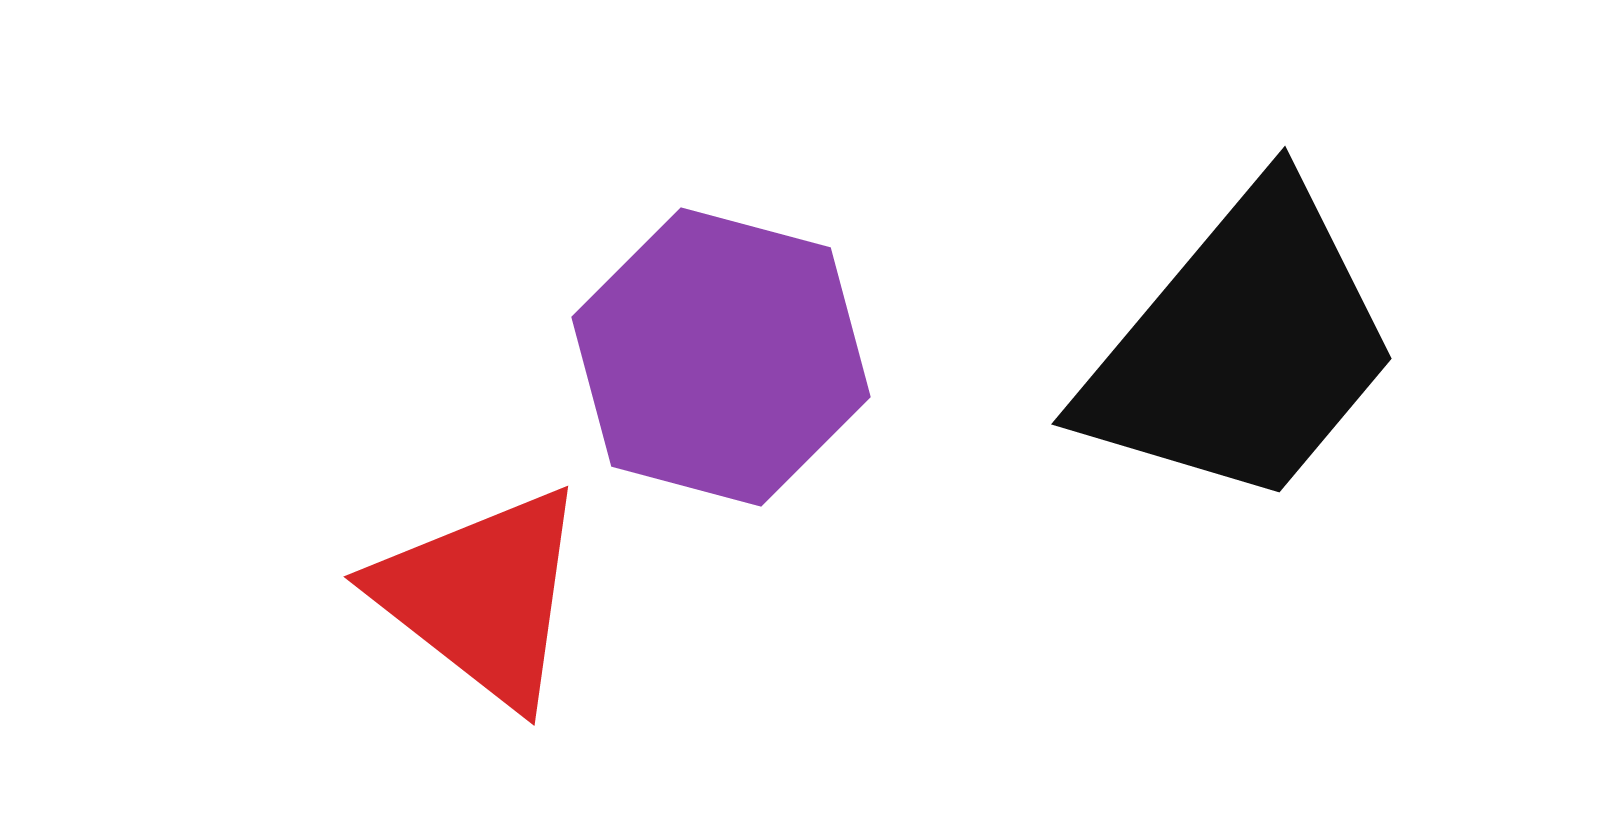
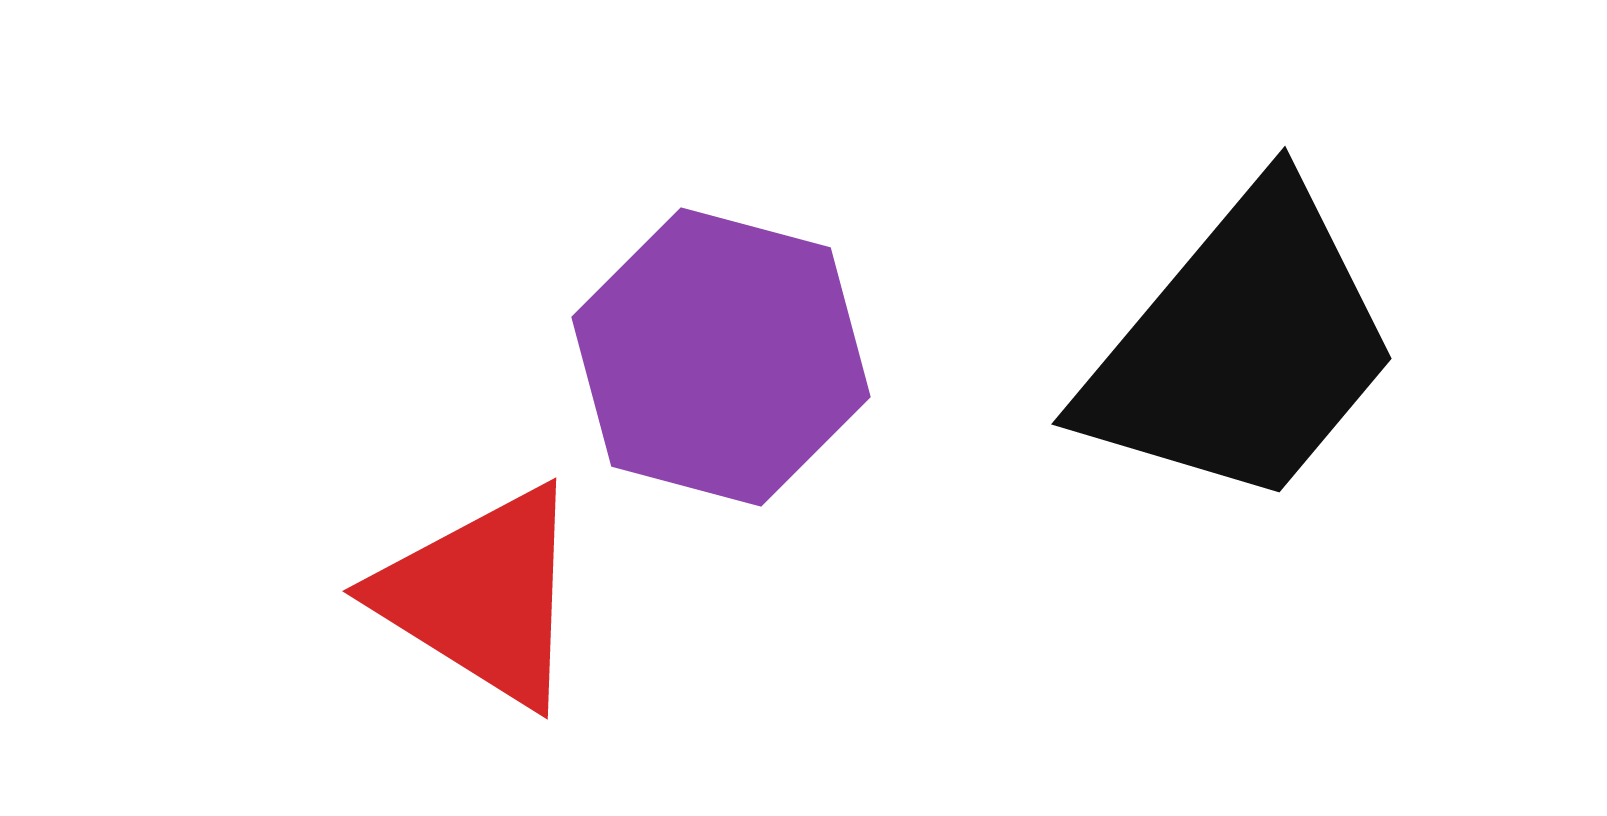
red triangle: rotated 6 degrees counterclockwise
